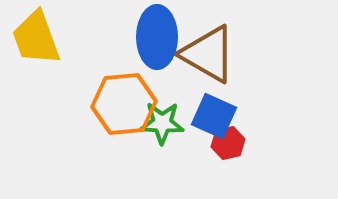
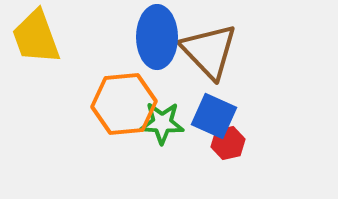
yellow trapezoid: moved 1 px up
brown triangle: moved 1 px right, 3 px up; rotated 16 degrees clockwise
